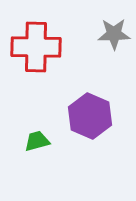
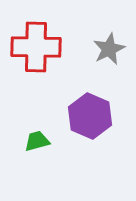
gray star: moved 5 px left, 15 px down; rotated 24 degrees counterclockwise
